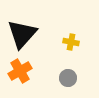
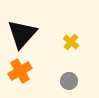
yellow cross: rotated 28 degrees clockwise
gray circle: moved 1 px right, 3 px down
